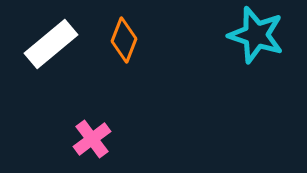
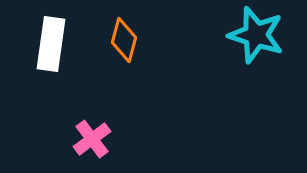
orange diamond: rotated 6 degrees counterclockwise
white rectangle: rotated 42 degrees counterclockwise
